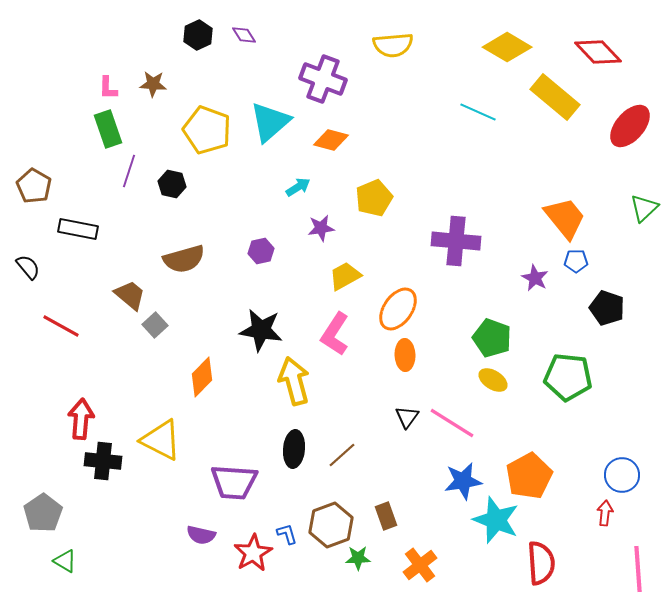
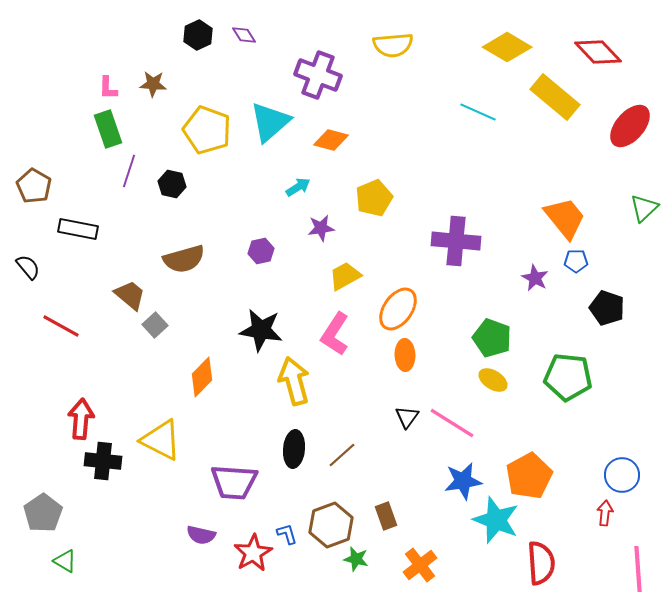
purple cross at (323, 79): moved 5 px left, 4 px up
green star at (358, 558): moved 2 px left, 1 px down; rotated 15 degrees clockwise
